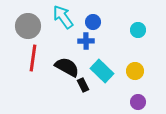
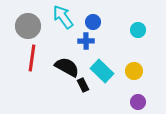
red line: moved 1 px left
yellow circle: moved 1 px left
